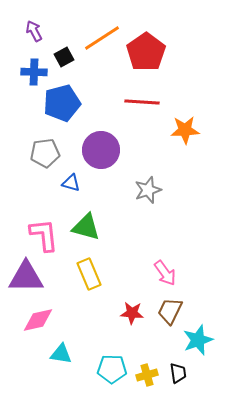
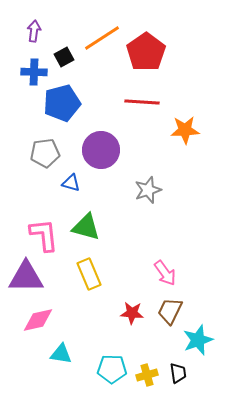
purple arrow: rotated 35 degrees clockwise
